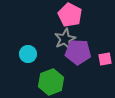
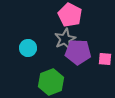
cyan circle: moved 6 px up
pink square: rotated 16 degrees clockwise
